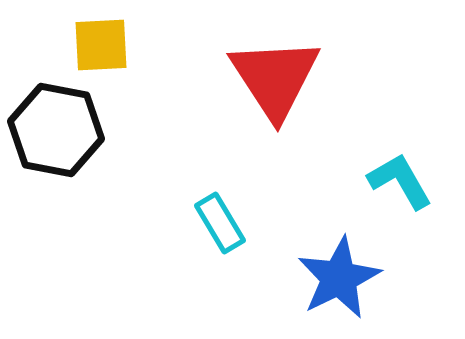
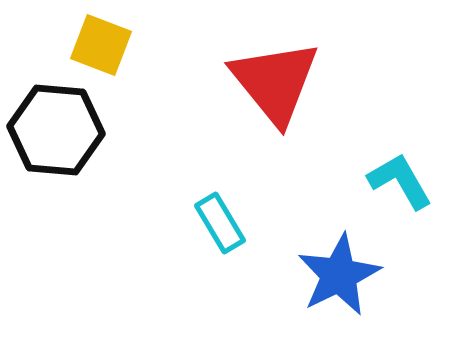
yellow square: rotated 24 degrees clockwise
red triangle: moved 4 px down; rotated 6 degrees counterclockwise
black hexagon: rotated 6 degrees counterclockwise
blue star: moved 3 px up
